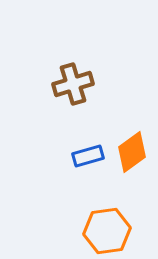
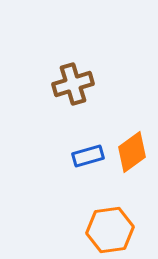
orange hexagon: moved 3 px right, 1 px up
